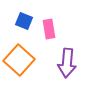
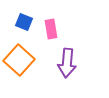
blue square: moved 1 px down
pink rectangle: moved 2 px right
